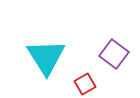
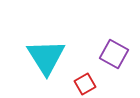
purple square: rotated 8 degrees counterclockwise
